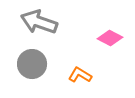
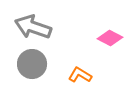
gray arrow: moved 6 px left, 5 px down
